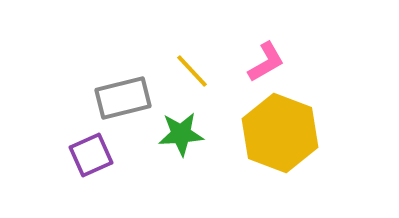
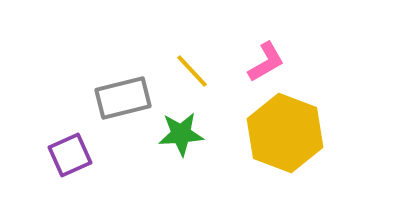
yellow hexagon: moved 5 px right
purple square: moved 21 px left
